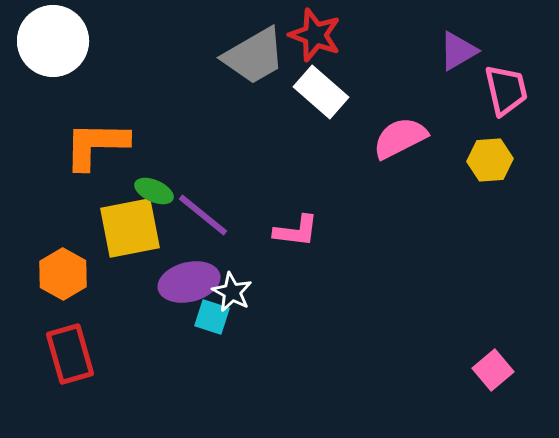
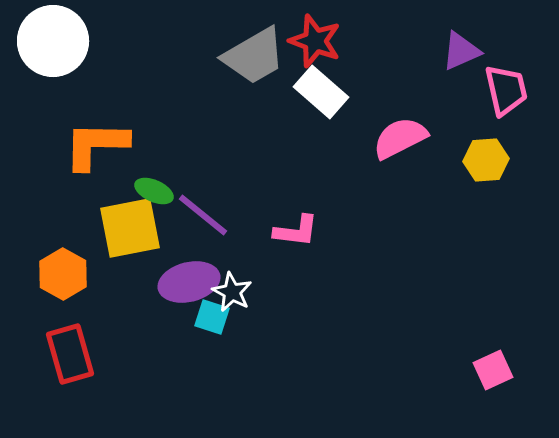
red star: moved 6 px down
purple triangle: moved 3 px right; rotated 6 degrees clockwise
yellow hexagon: moved 4 px left
pink square: rotated 15 degrees clockwise
